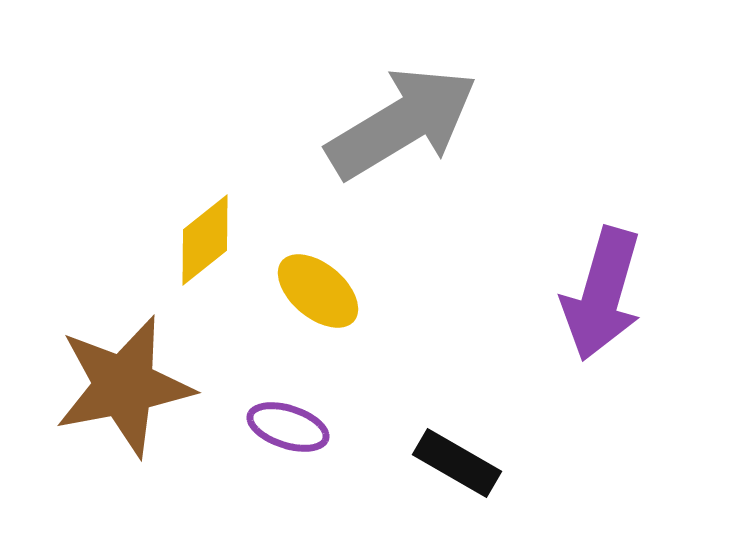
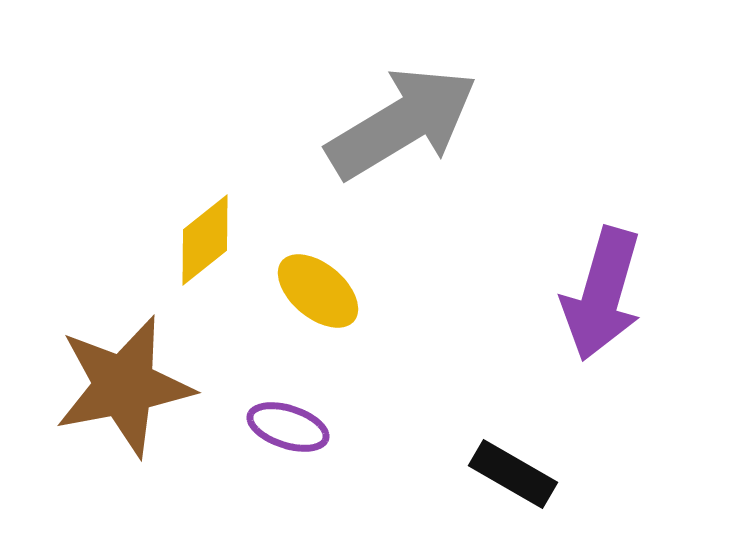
black rectangle: moved 56 px right, 11 px down
